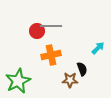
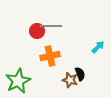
cyan arrow: moved 1 px up
orange cross: moved 1 px left, 1 px down
black semicircle: moved 2 px left, 5 px down
brown star: rotated 14 degrees clockwise
